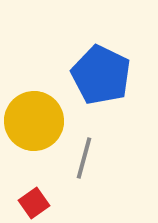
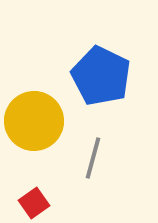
blue pentagon: moved 1 px down
gray line: moved 9 px right
